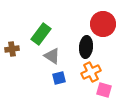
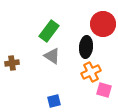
green rectangle: moved 8 px right, 3 px up
brown cross: moved 14 px down
blue square: moved 5 px left, 23 px down
